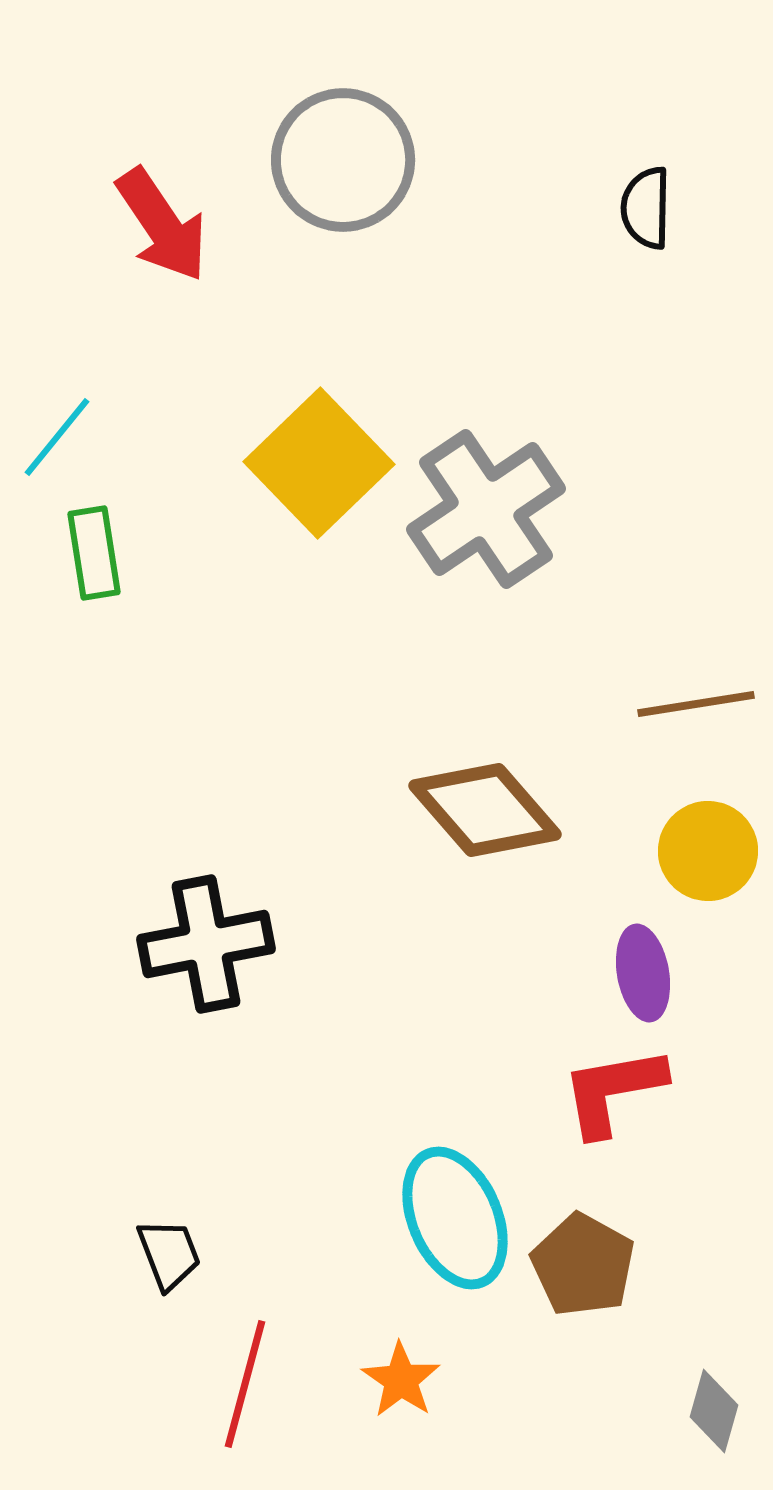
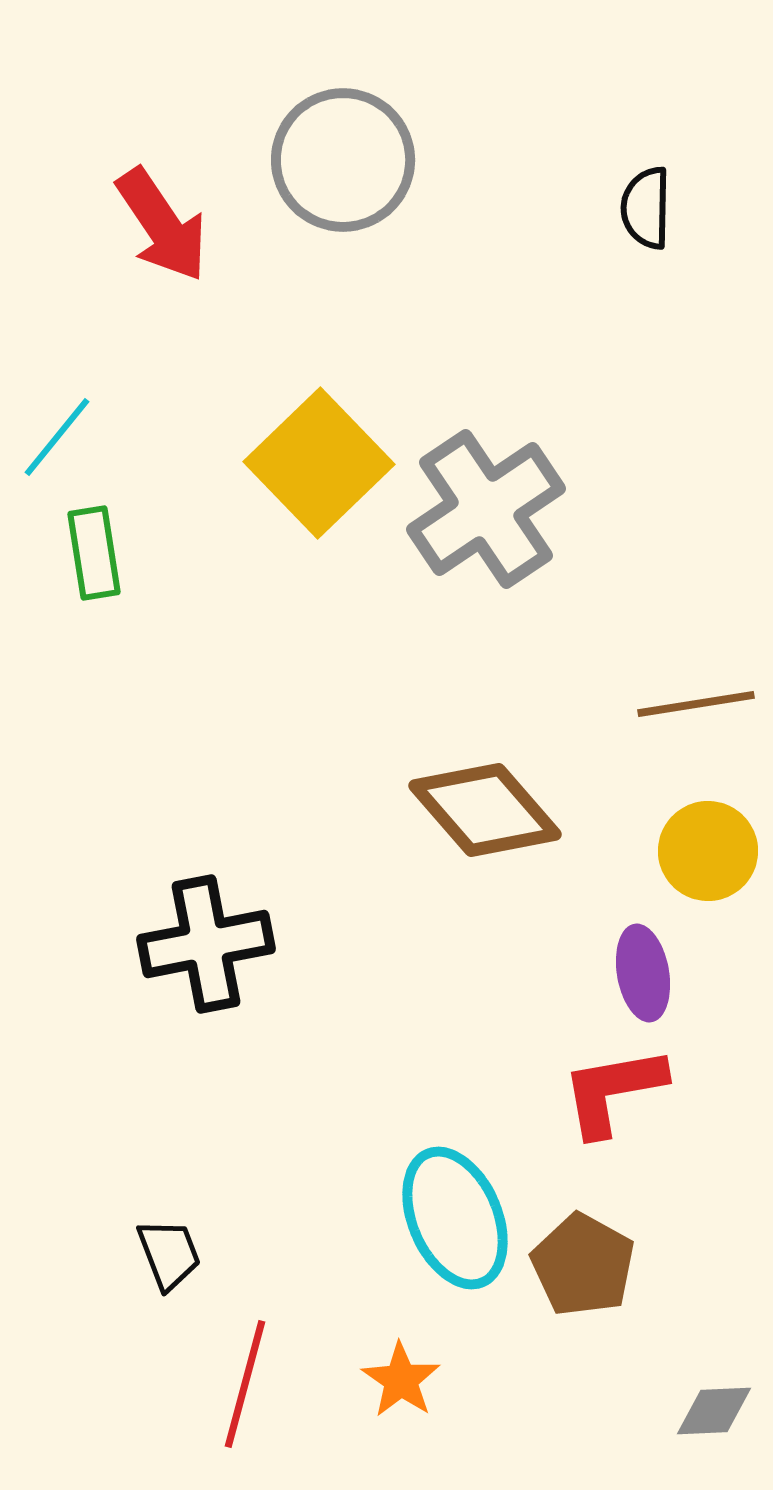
gray diamond: rotated 72 degrees clockwise
